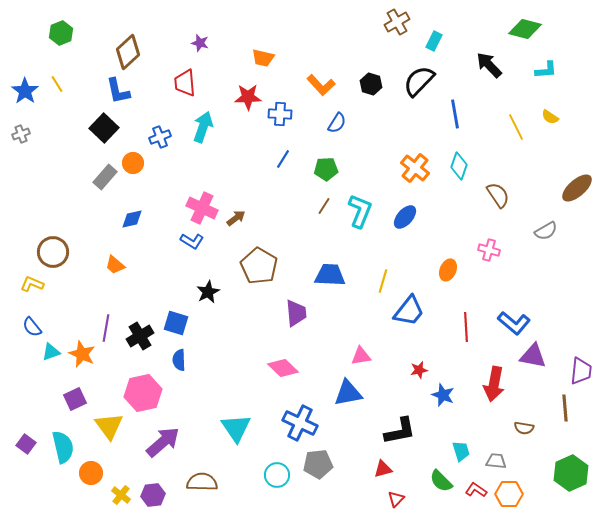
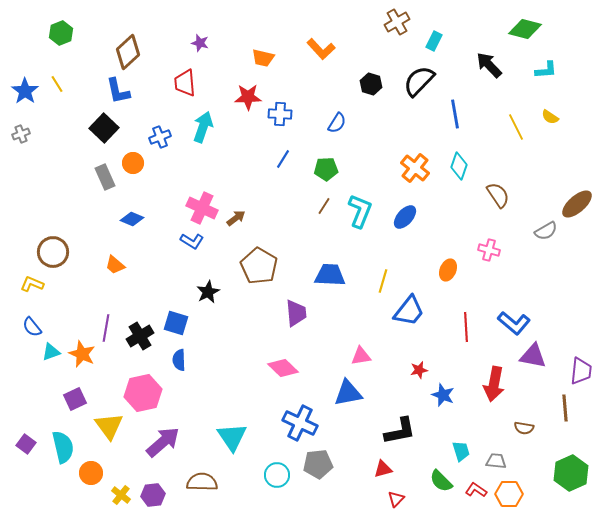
orange L-shape at (321, 85): moved 36 px up
gray rectangle at (105, 177): rotated 65 degrees counterclockwise
brown ellipse at (577, 188): moved 16 px down
blue diamond at (132, 219): rotated 35 degrees clockwise
cyan triangle at (236, 428): moved 4 px left, 9 px down
